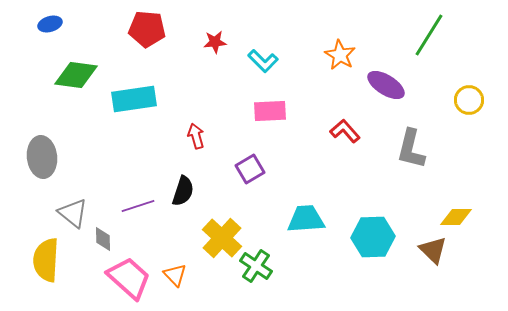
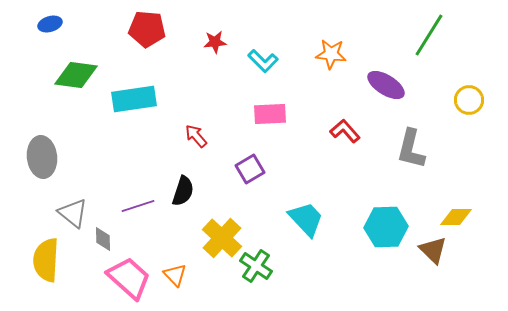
orange star: moved 9 px left, 1 px up; rotated 24 degrees counterclockwise
pink rectangle: moved 3 px down
red arrow: rotated 25 degrees counterclockwise
cyan trapezoid: rotated 51 degrees clockwise
cyan hexagon: moved 13 px right, 10 px up
